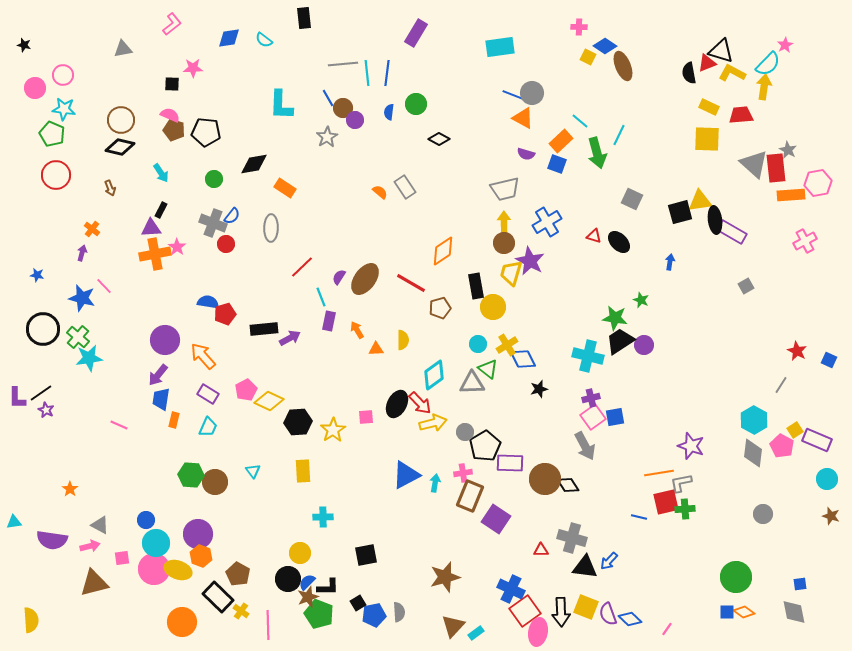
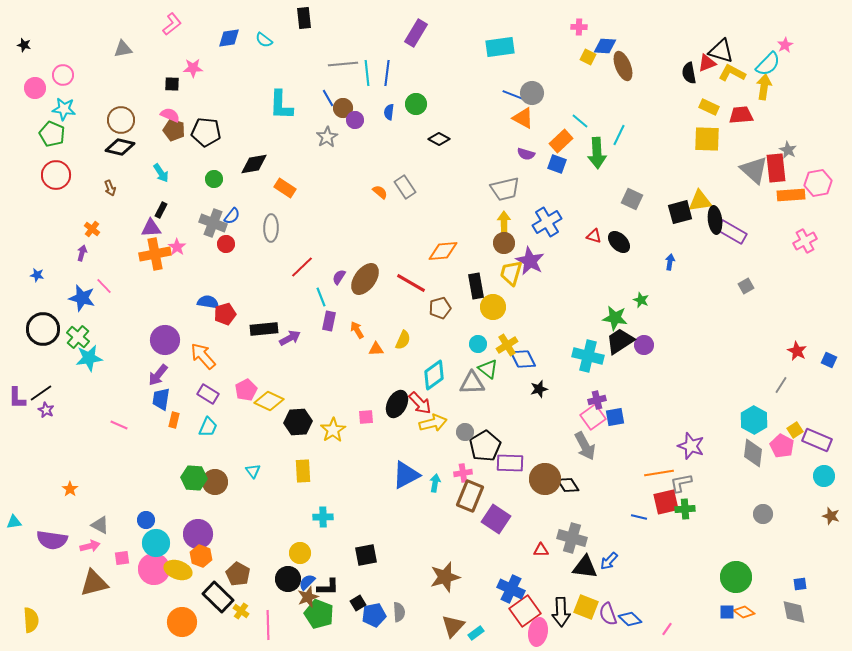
blue diamond at (605, 46): rotated 30 degrees counterclockwise
green arrow at (597, 153): rotated 12 degrees clockwise
gray triangle at (754, 164): moved 6 px down
orange diamond at (443, 251): rotated 28 degrees clockwise
yellow semicircle at (403, 340): rotated 24 degrees clockwise
purple cross at (591, 398): moved 6 px right, 2 px down
green hexagon at (191, 475): moved 3 px right, 3 px down
cyan circle at (827, 479): moved 3 px left, 3 px up
